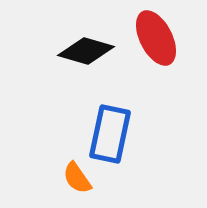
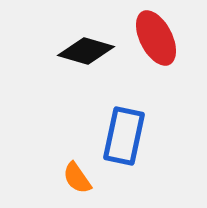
blue rectangle: moved 14 px right, 2 px down
